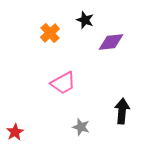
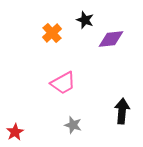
orange cross: moved 2 px right
purple diamond: moved 3 px up
gray star: moved 8 px left, 2 px up
